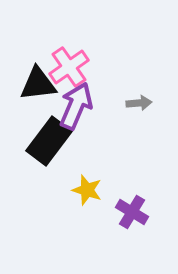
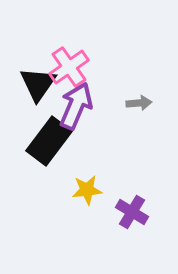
black triangle: rotated 48 degrees counterclockwise
yellow star: rotated 24 degrees counterclockwise
